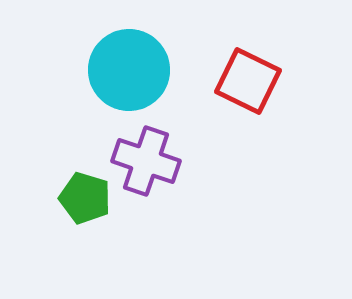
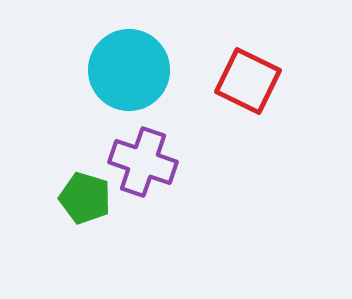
purple cross: moved 3 px left, 1 px down
